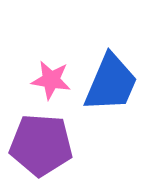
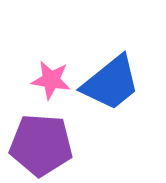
blue trapezoid: rotated 28 degrees clockwise
